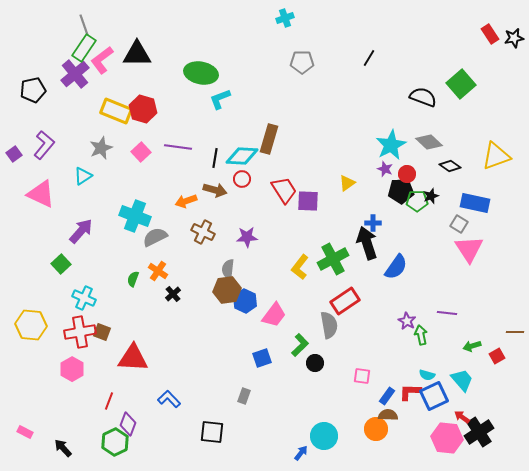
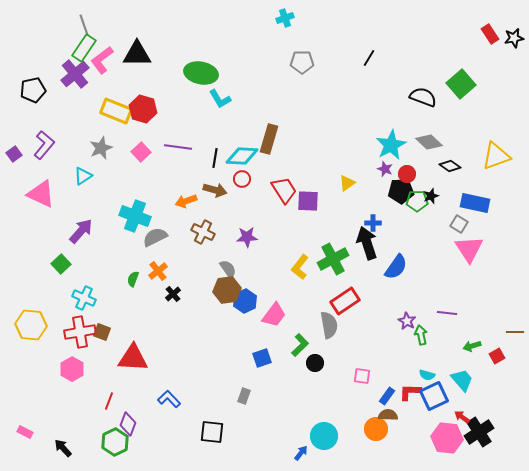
cyan L-shape at (220, 99): rotated 100 degrees counterclockwise
gray semicircle at (228, 269): rotated 138 degrees clockwise
orange cross at (158, 271): rotated 18 degrees clockwise
blue hexagon at (245, 301): rotated 10 degrees clockwise
